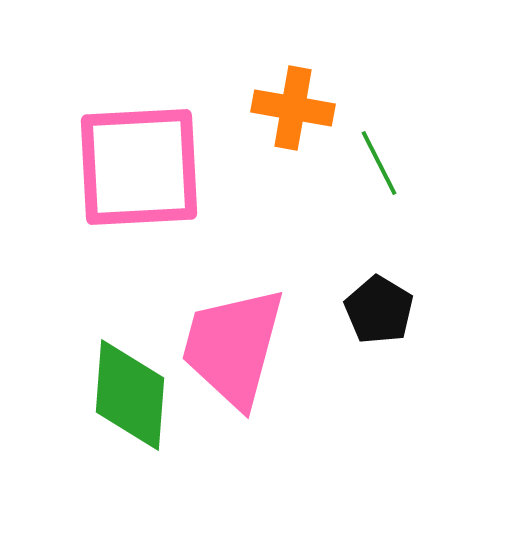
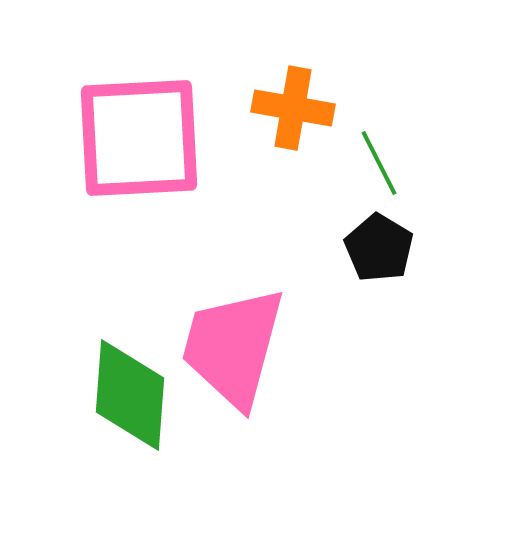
pink square: moved 29 px up
black pentagon: moved 62 px up
